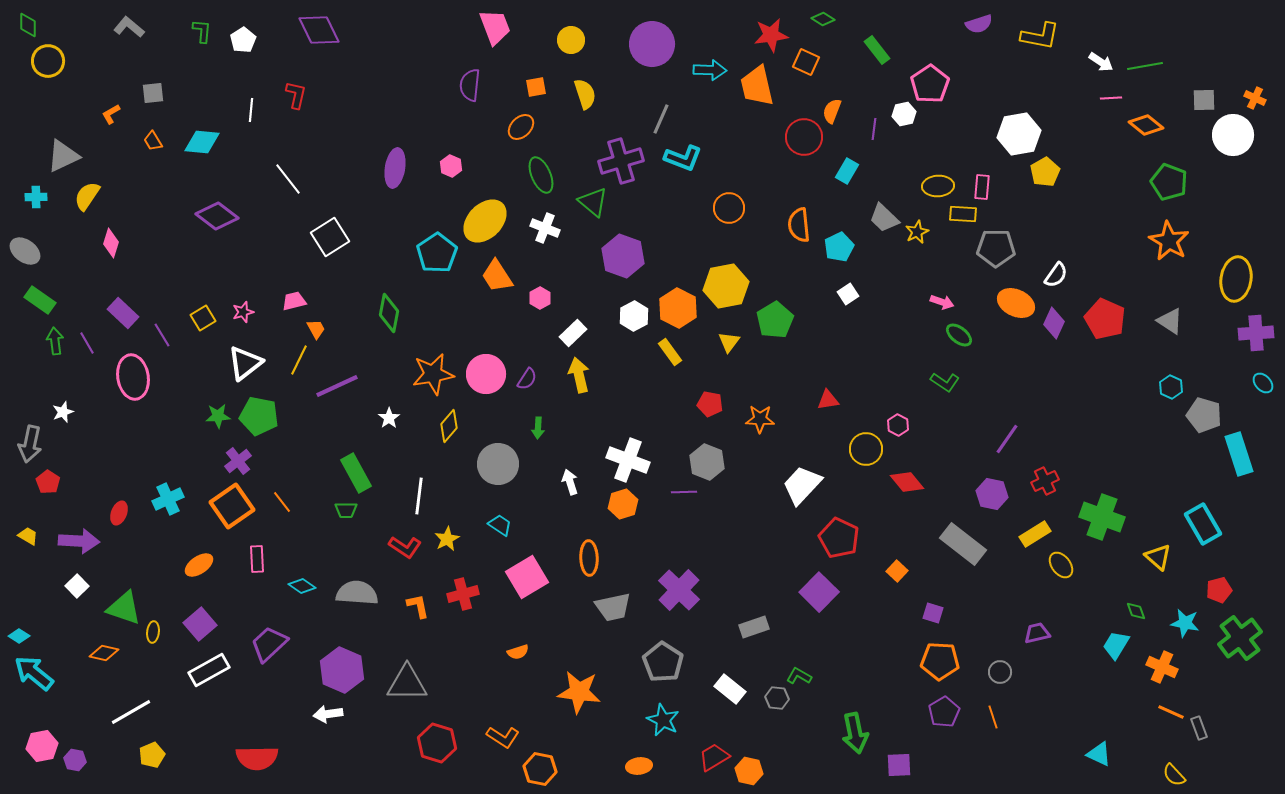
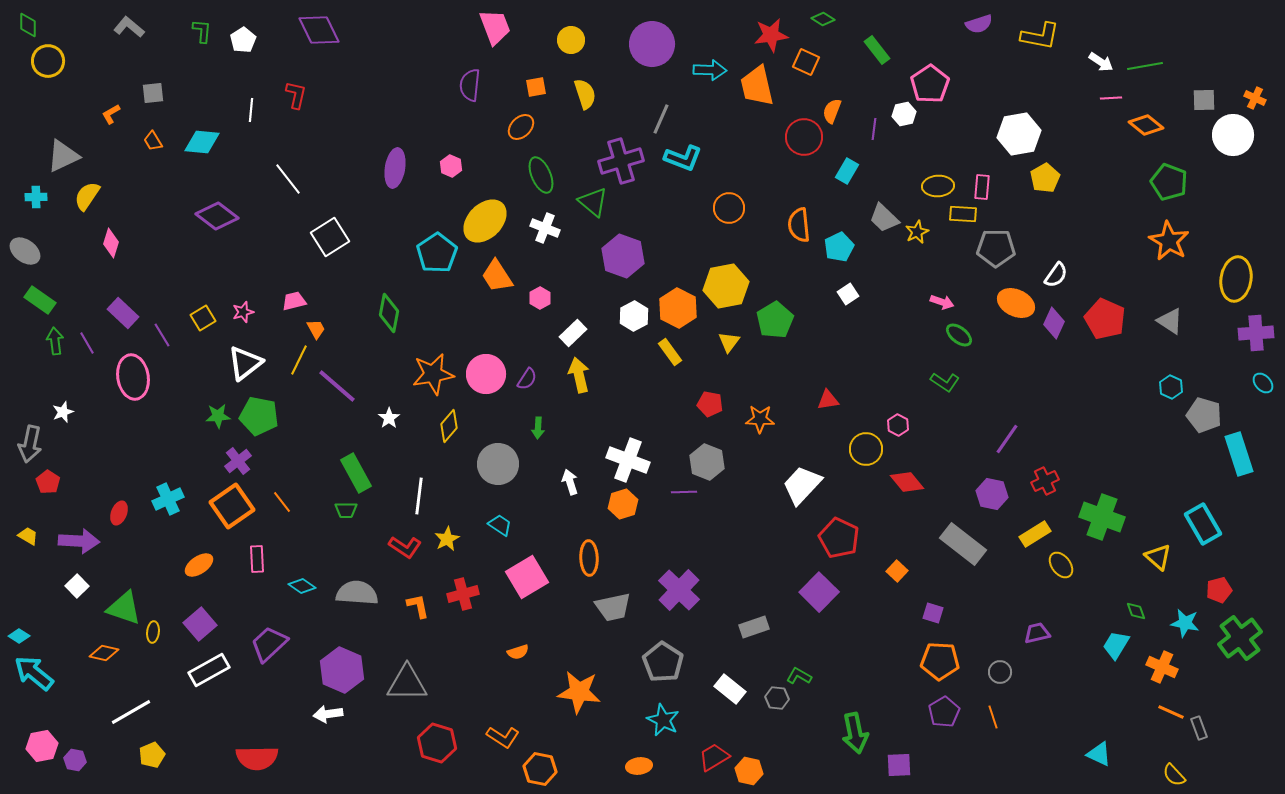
yellow pentagon at (1045, 172): moved 6 px down
purple line at (337, 386): rotated 66 degrees clockwise
